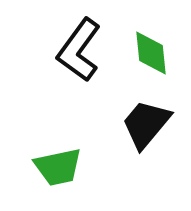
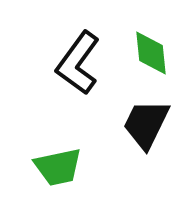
black L-shape: moved 1 px left, 13 px down
black trapezoid: rotated 14 degrees counterclockwise
